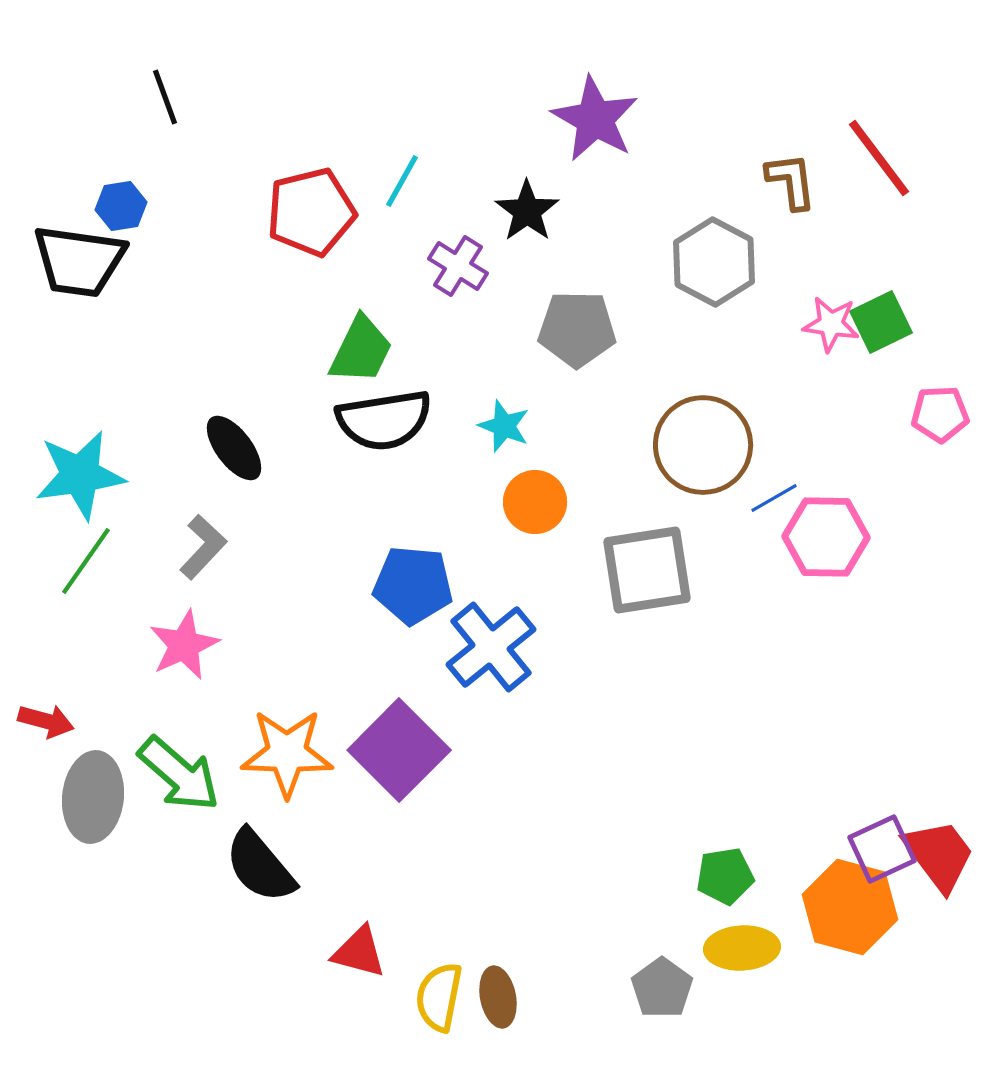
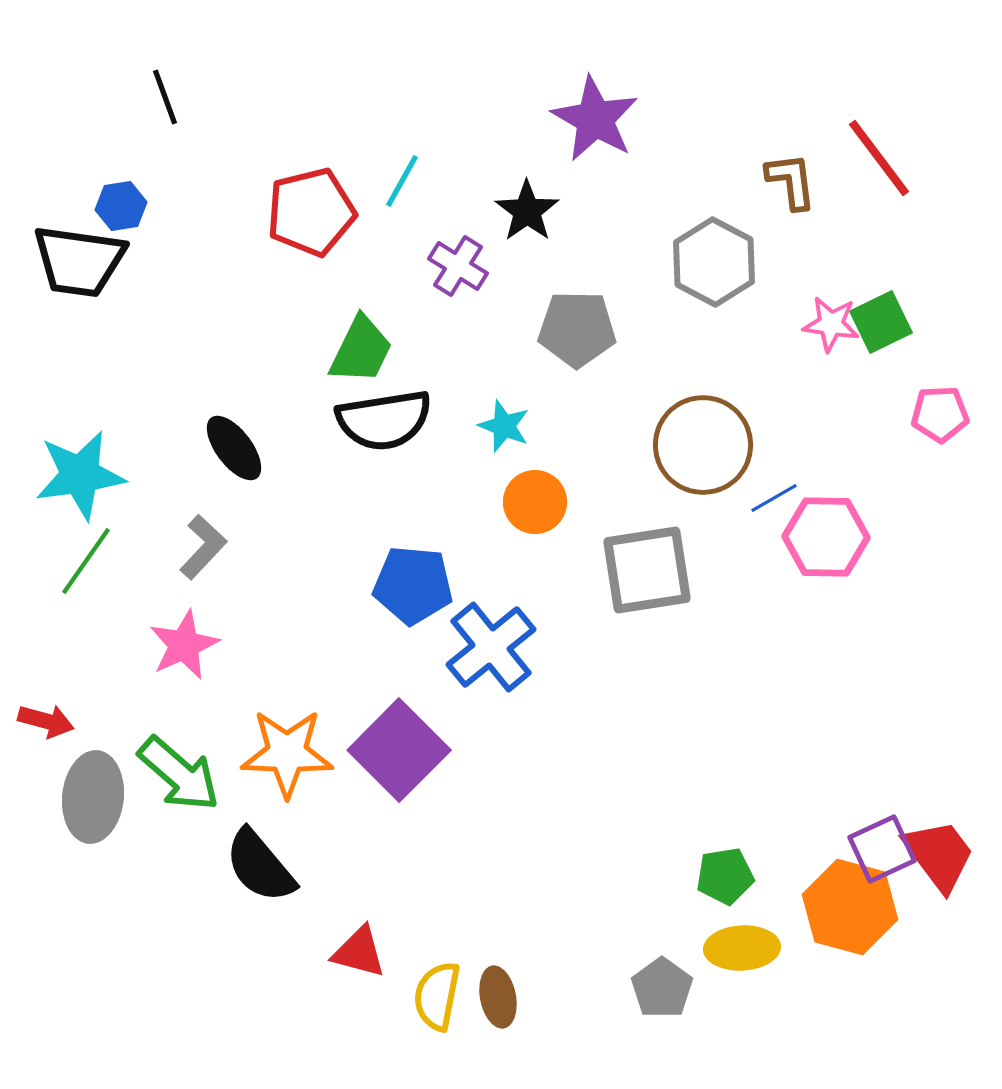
yellow semicircle at (439, 997): moved 2 px left, 1 px up
